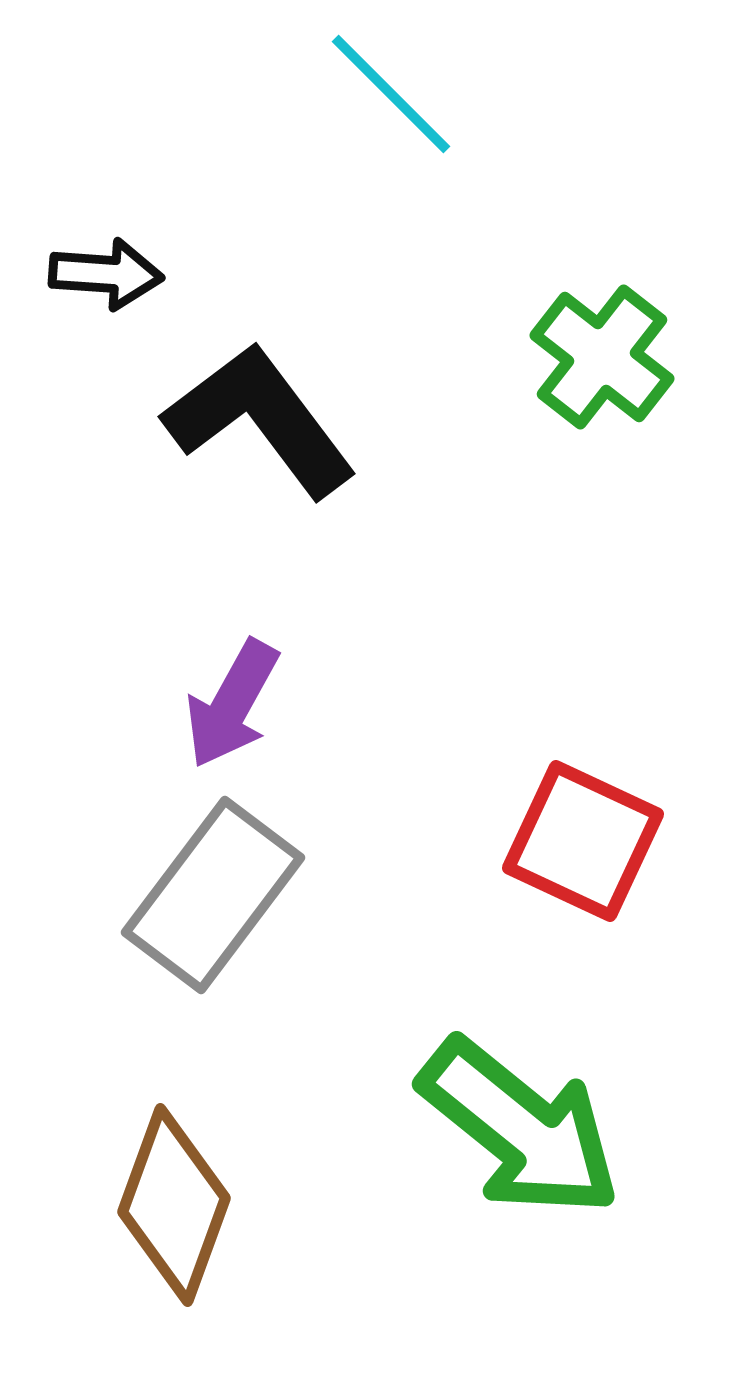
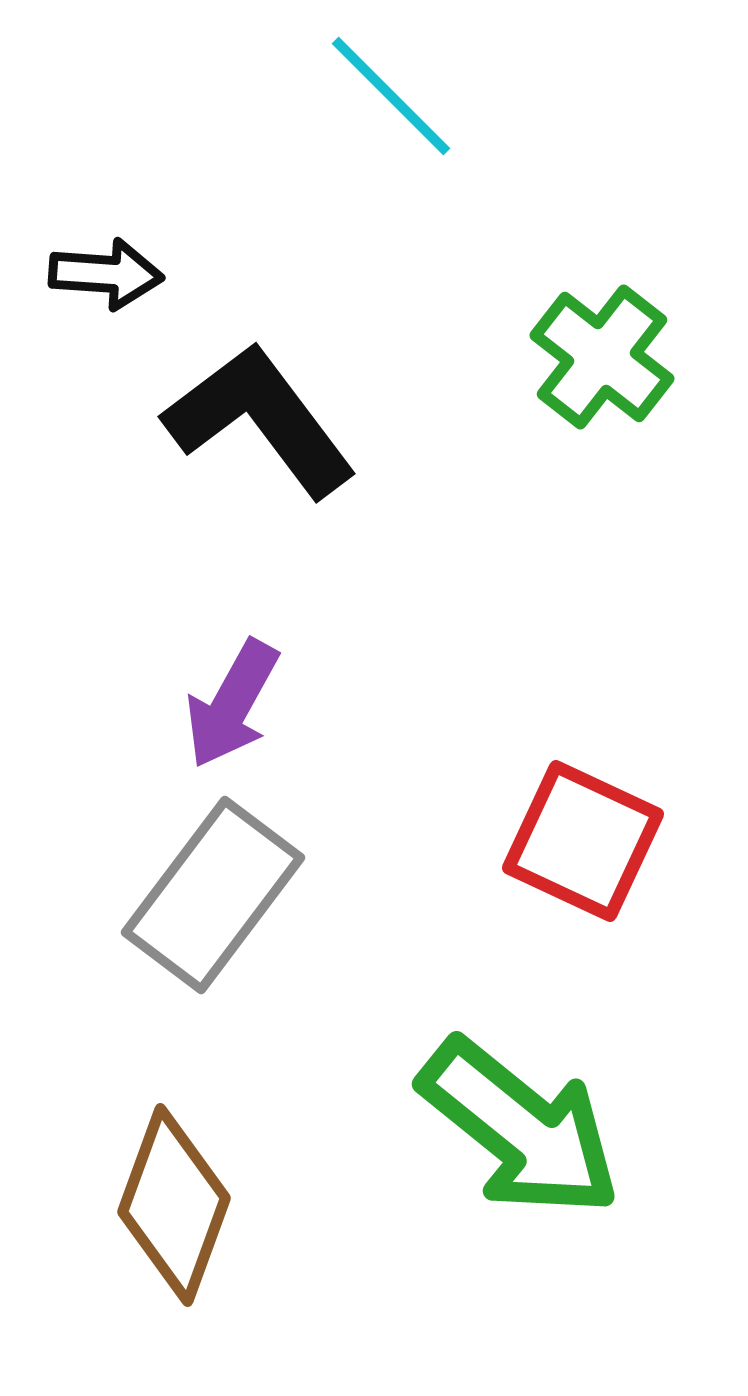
cyan line: moved 2 px down
